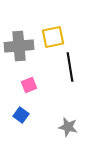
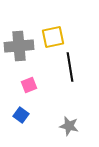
gray star: moved 1 px right, 1 px up
